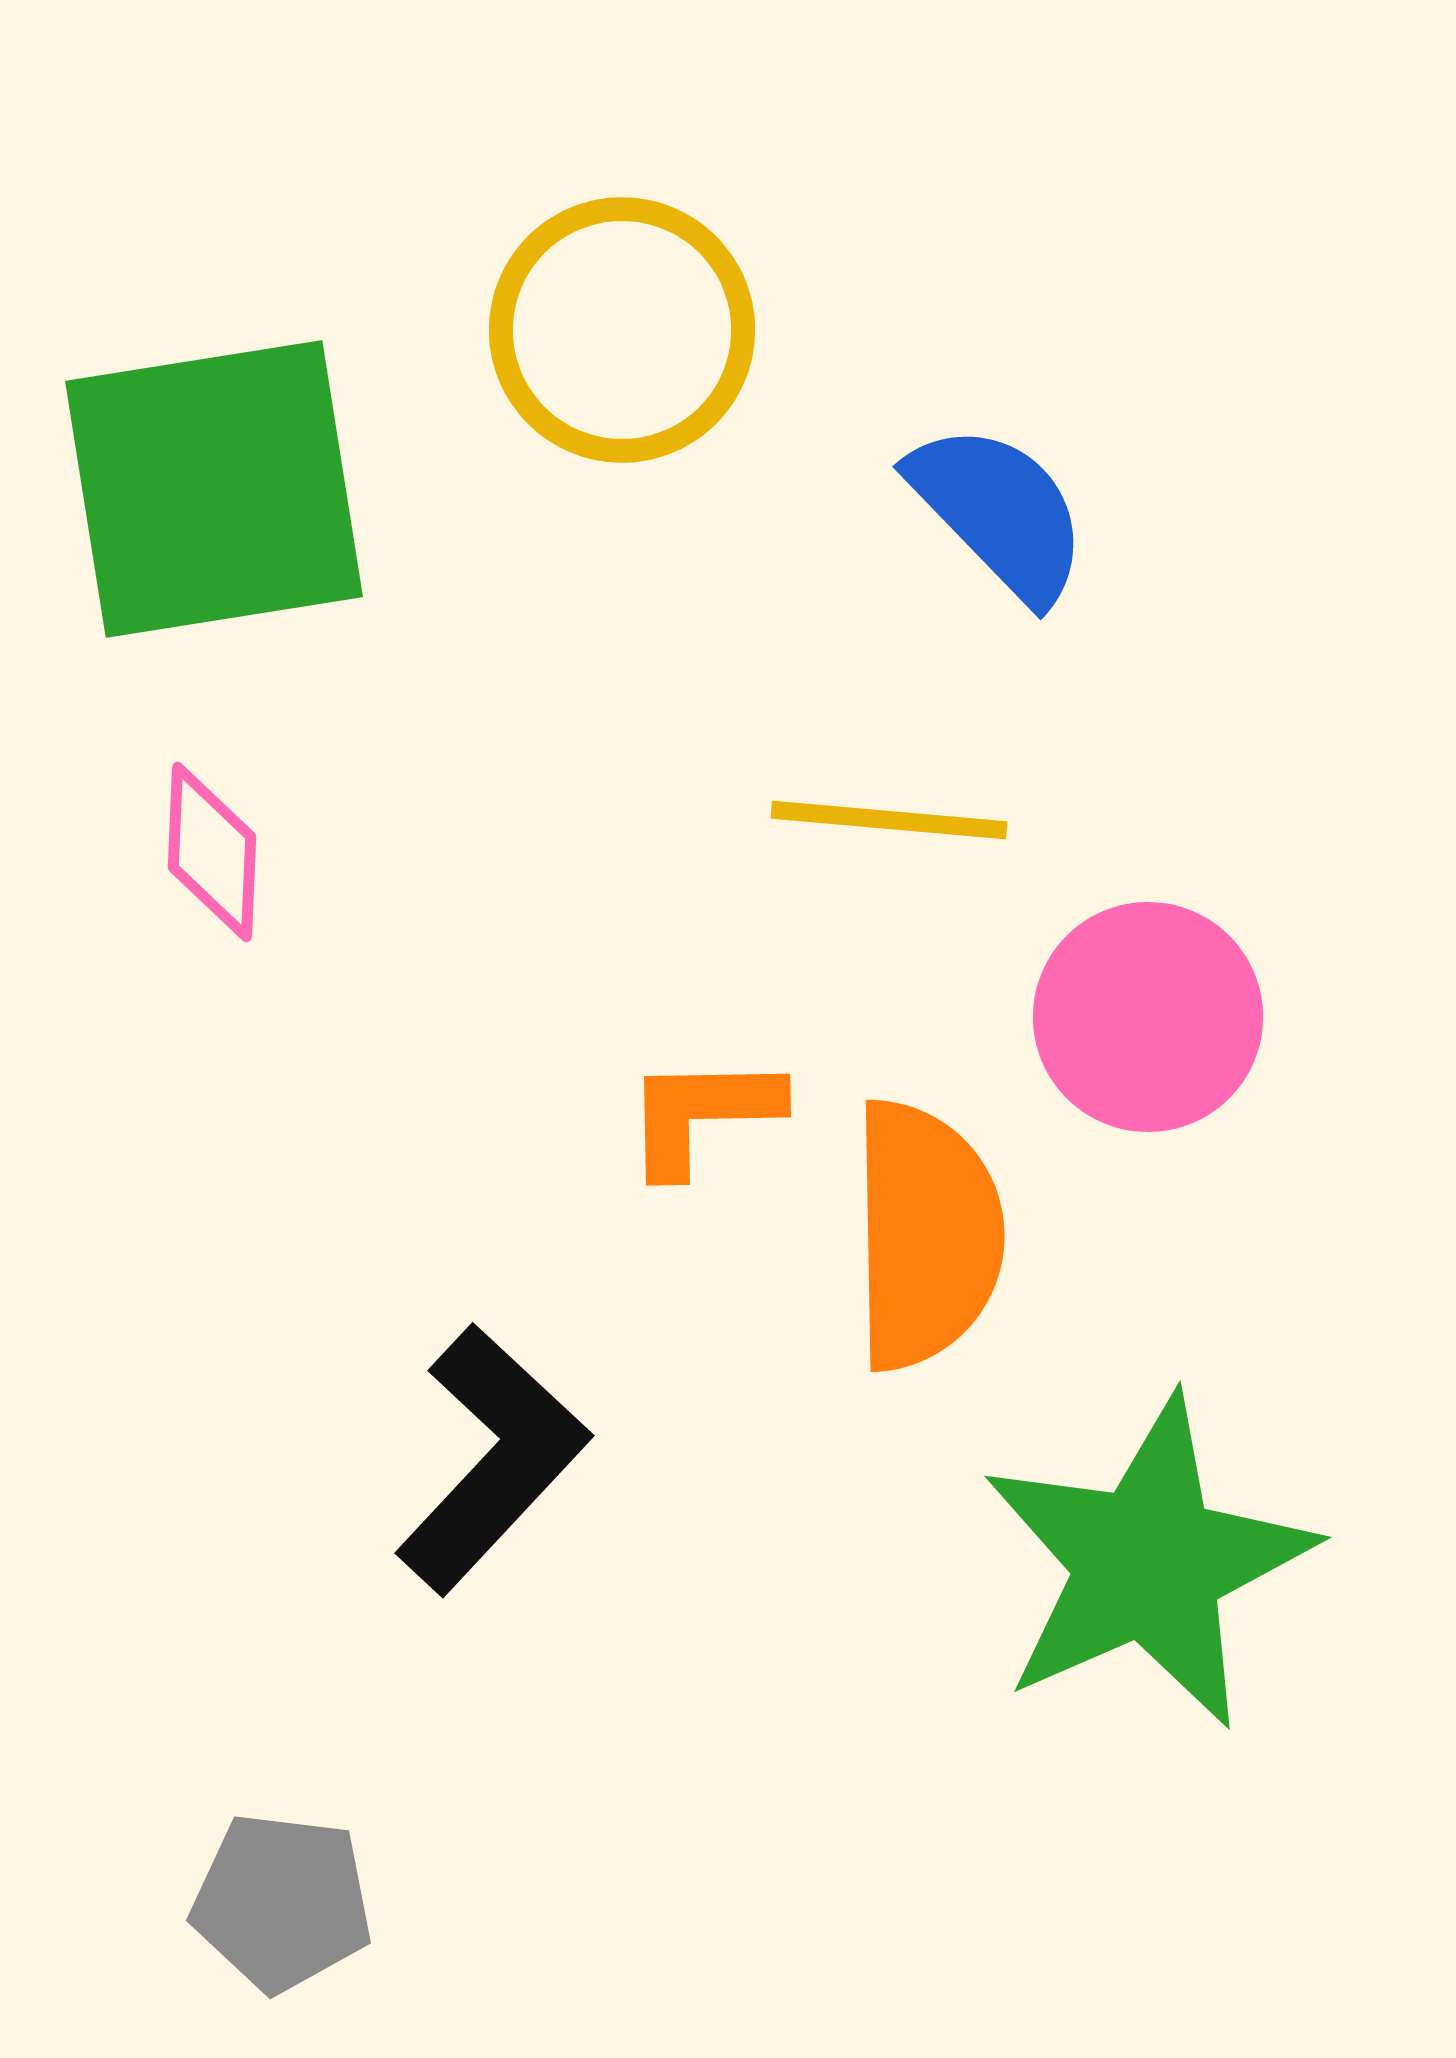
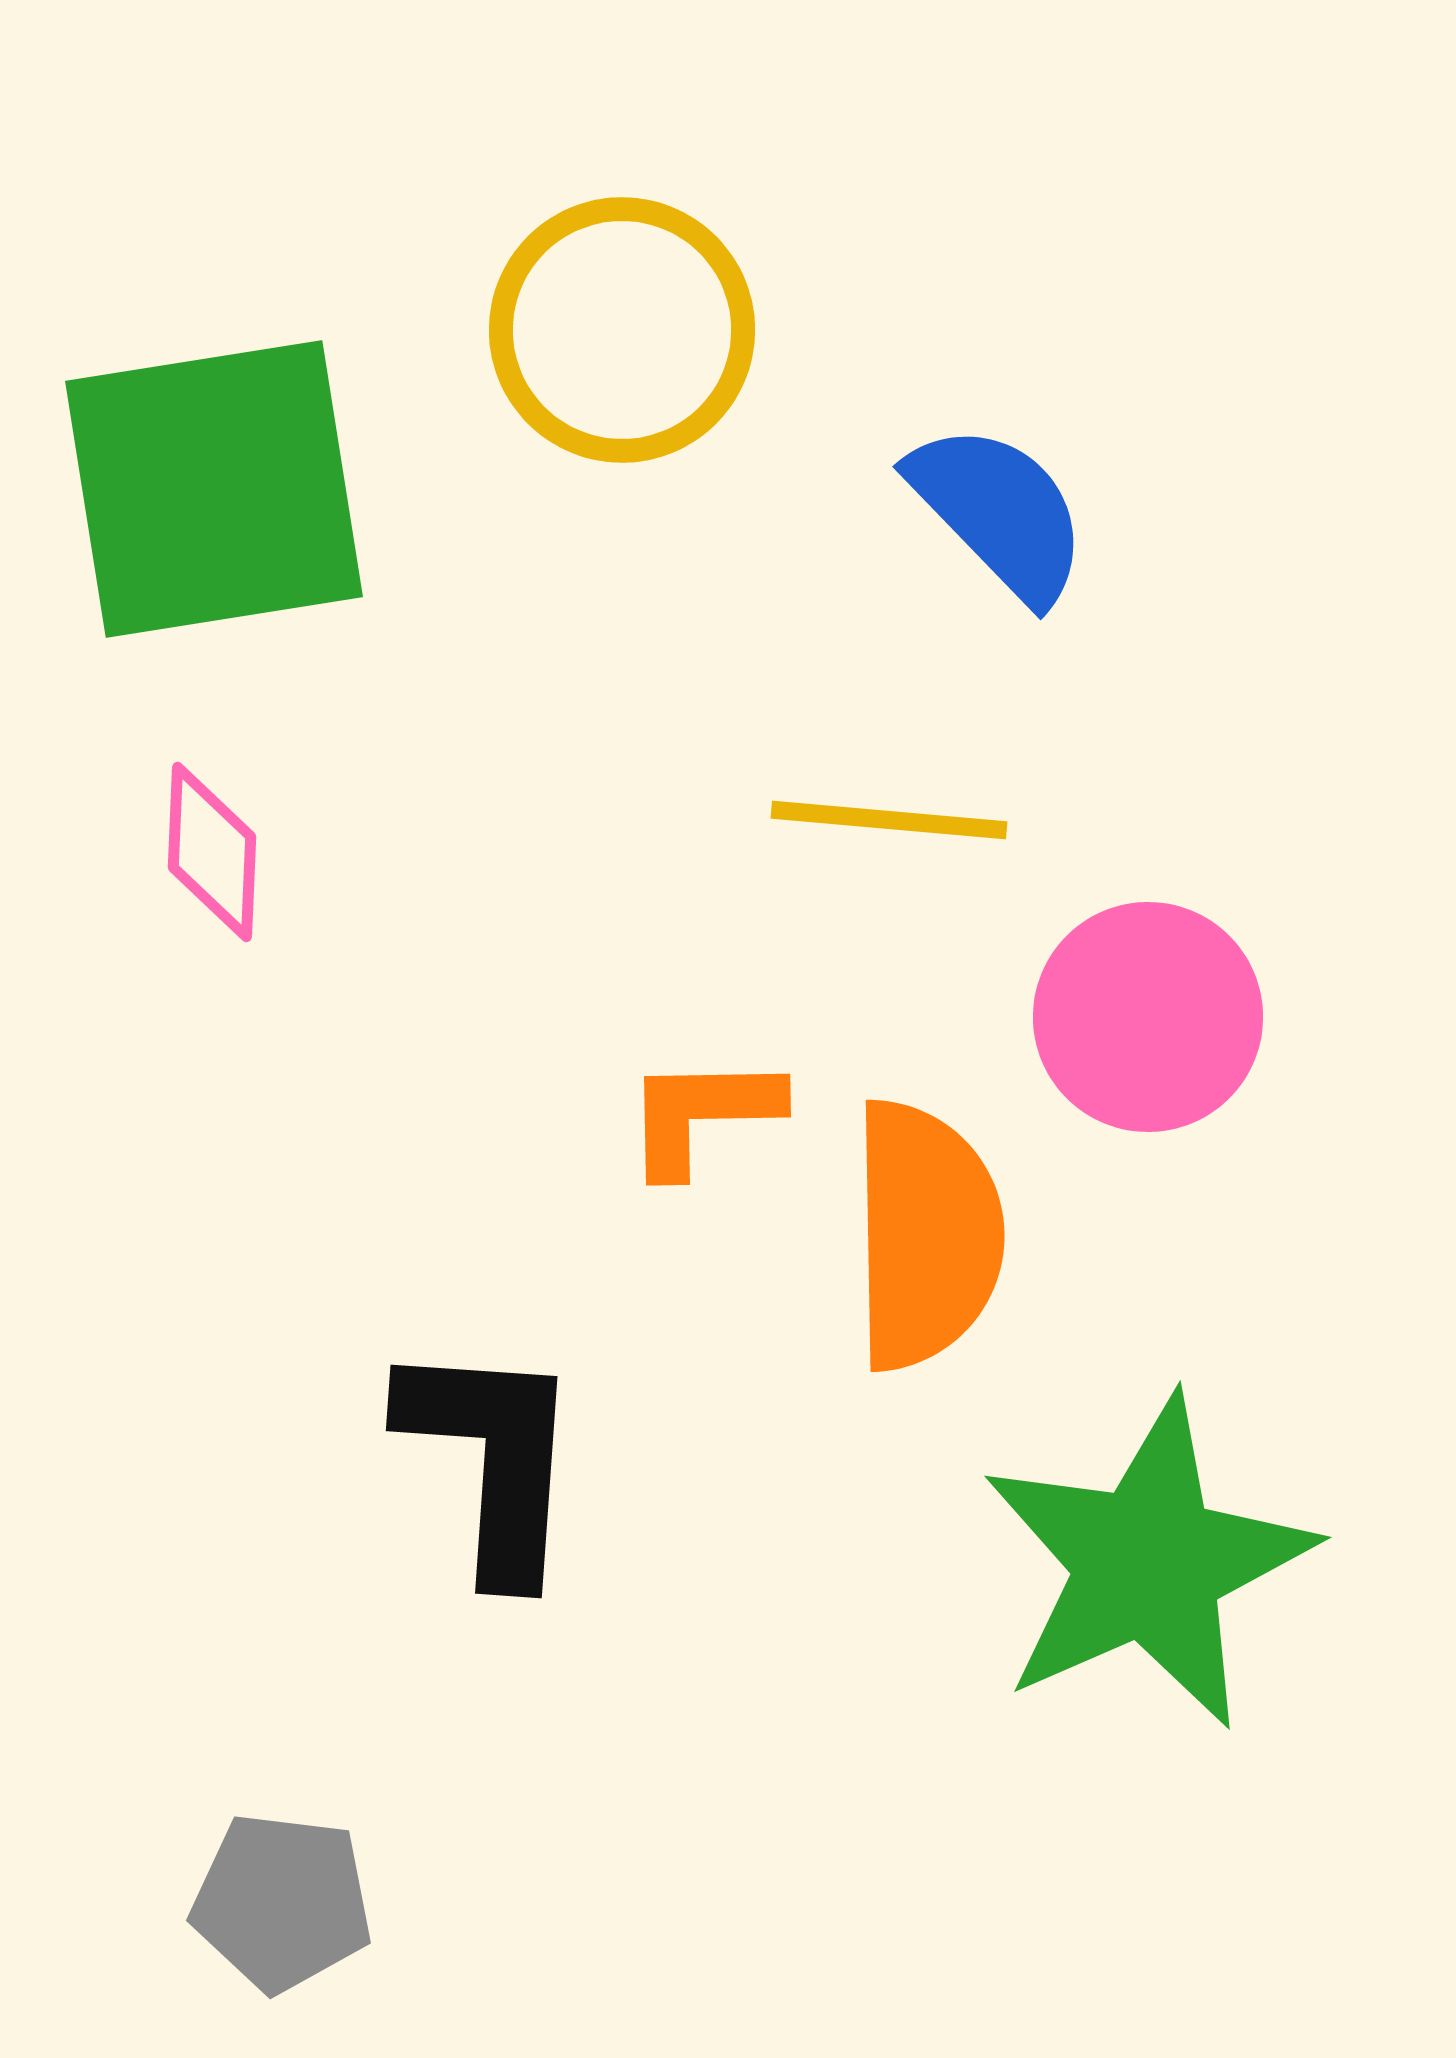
black L-shape: rotated 39 degrees counterclockwise
